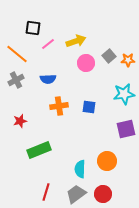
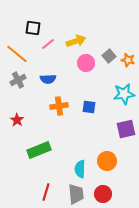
orange star: rotated 16 degrees clockwise
gray cross: moved 2 px right
red star: moved 3 px left, 1 px up; rotated 24 degrees counterclockwise
gray trapezoid: rotated 120 degrees clockwise
